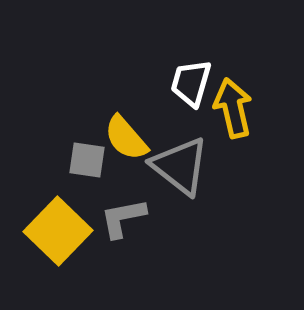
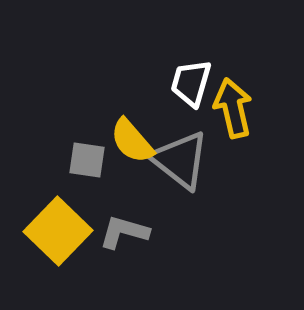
yellow semicircle: moved 6 px right, 3 px down
gray triangle: moved 6 px up
gray L-shape: moved 1 px right, 14 px down; rotated 27 degrees clockwise
